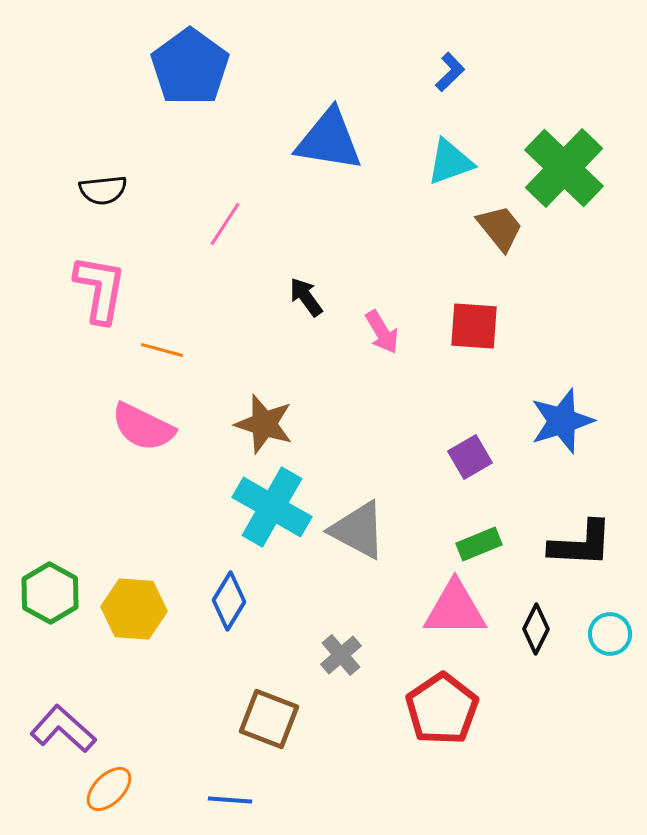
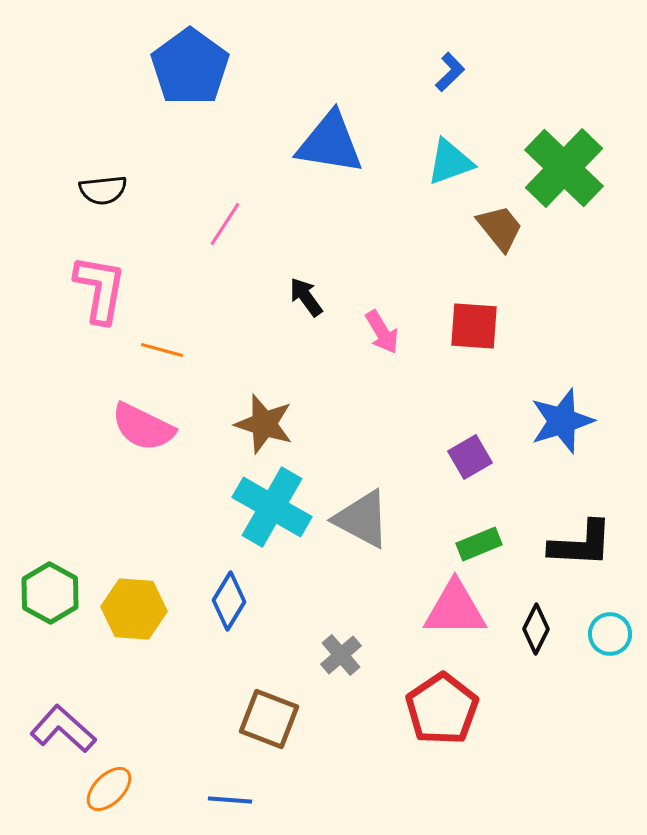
blue triangle: moved 1 px right, 3 px down
gray triangle: moved 4 px right, 11 px up
